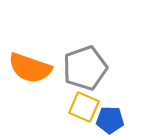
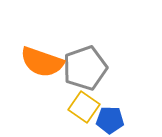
orange semicircle: moved 12 px right, 6 px up
yellow square: rotated 12 degrees clockwise
